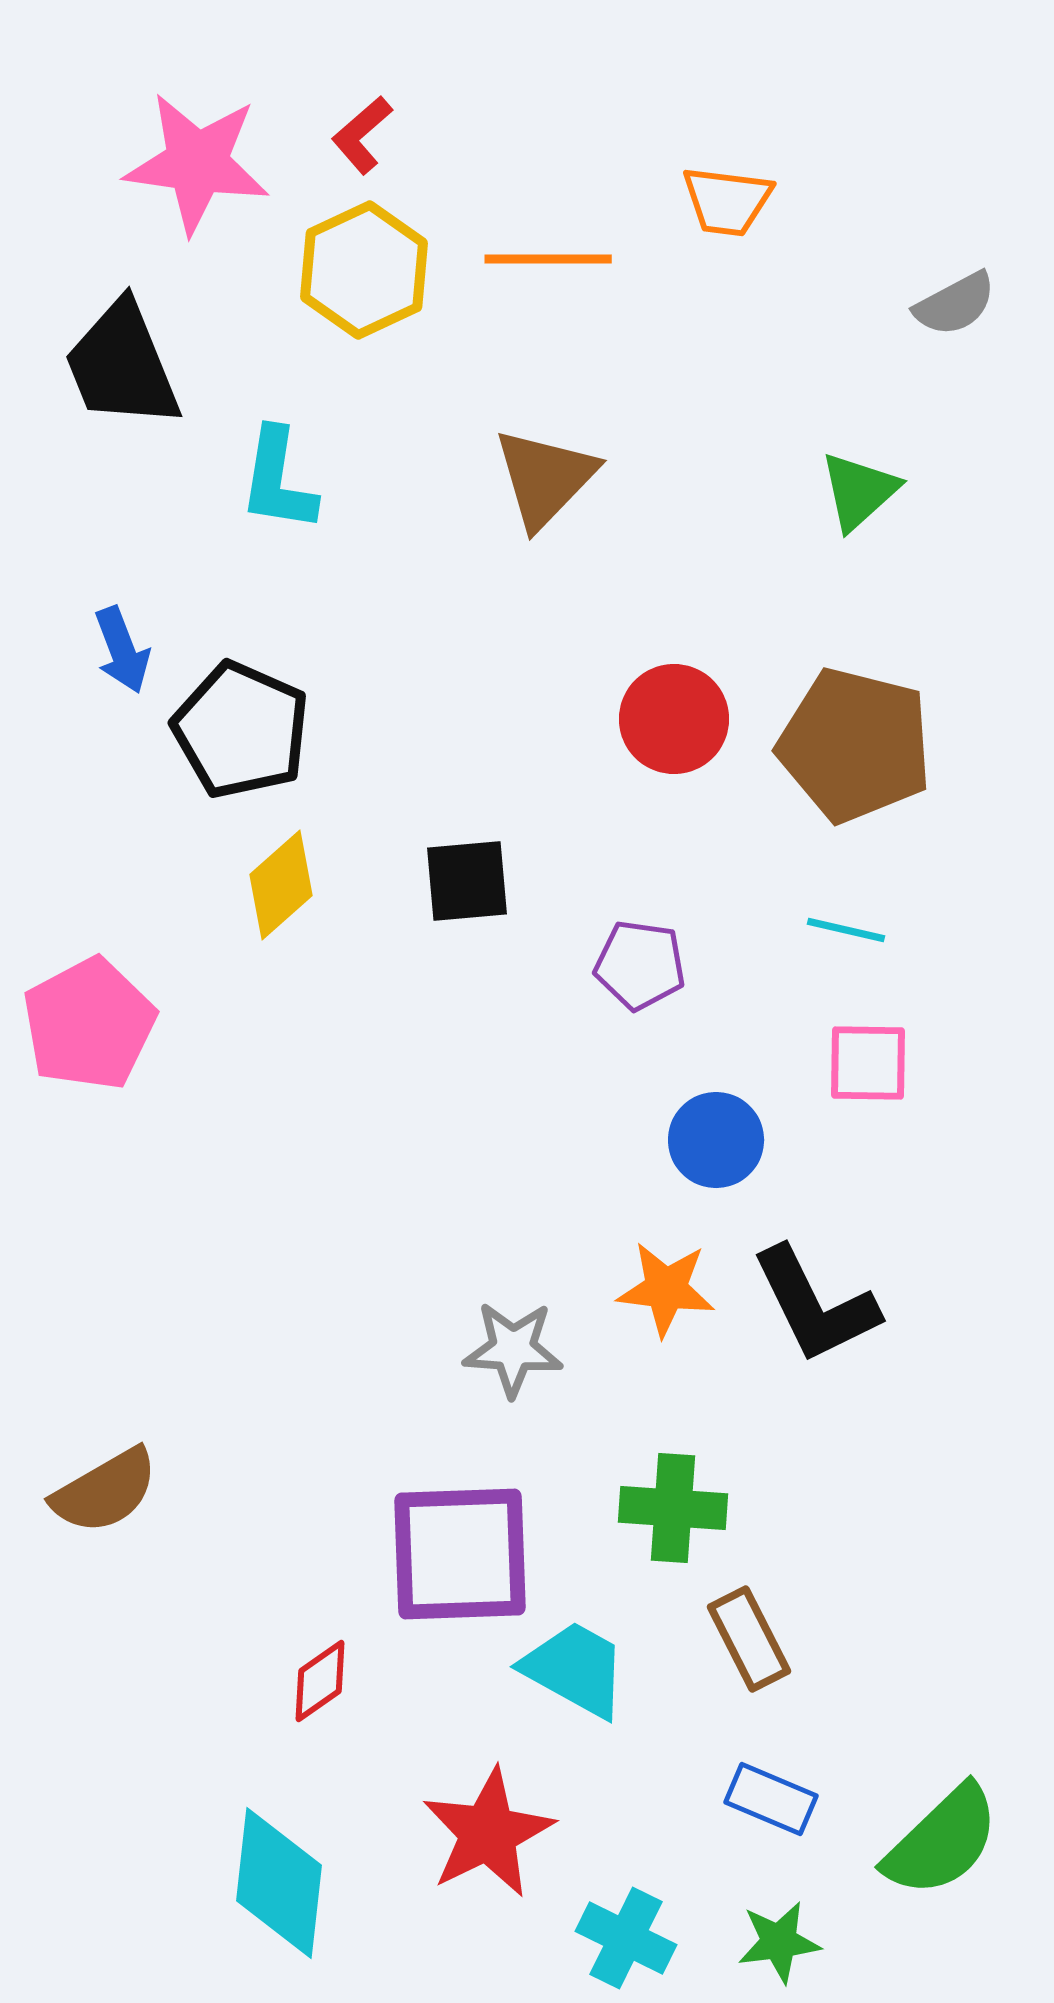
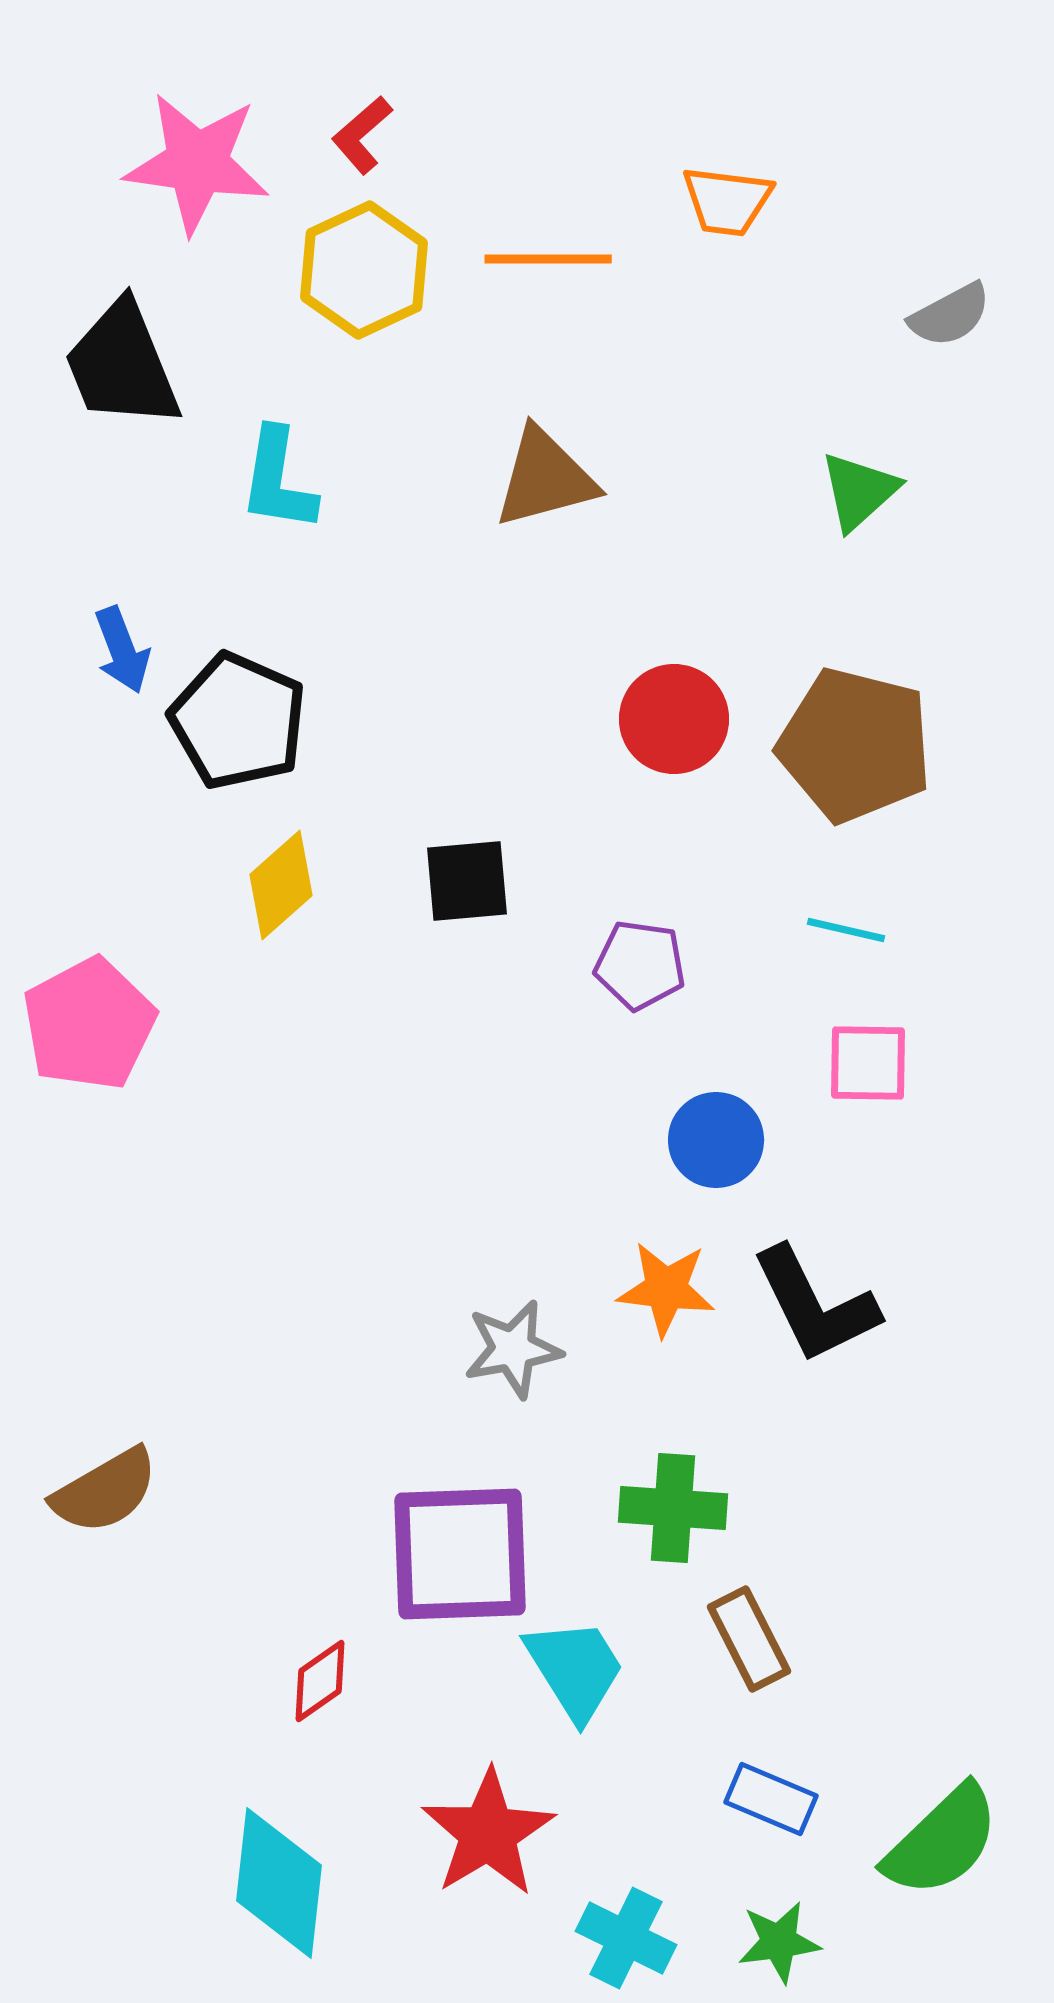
gray semicircle: moved 5 px left, 11 px down
brown triangle: rotated 31 degrees clockwise
black pentagon: moved 3 px left, 9 px up
gray star: rotated 14 degrees counterclockwise
cyan trapezoid: rotated 29 degrees clockwise
red star: rotated 5 degrees counterclockwise
